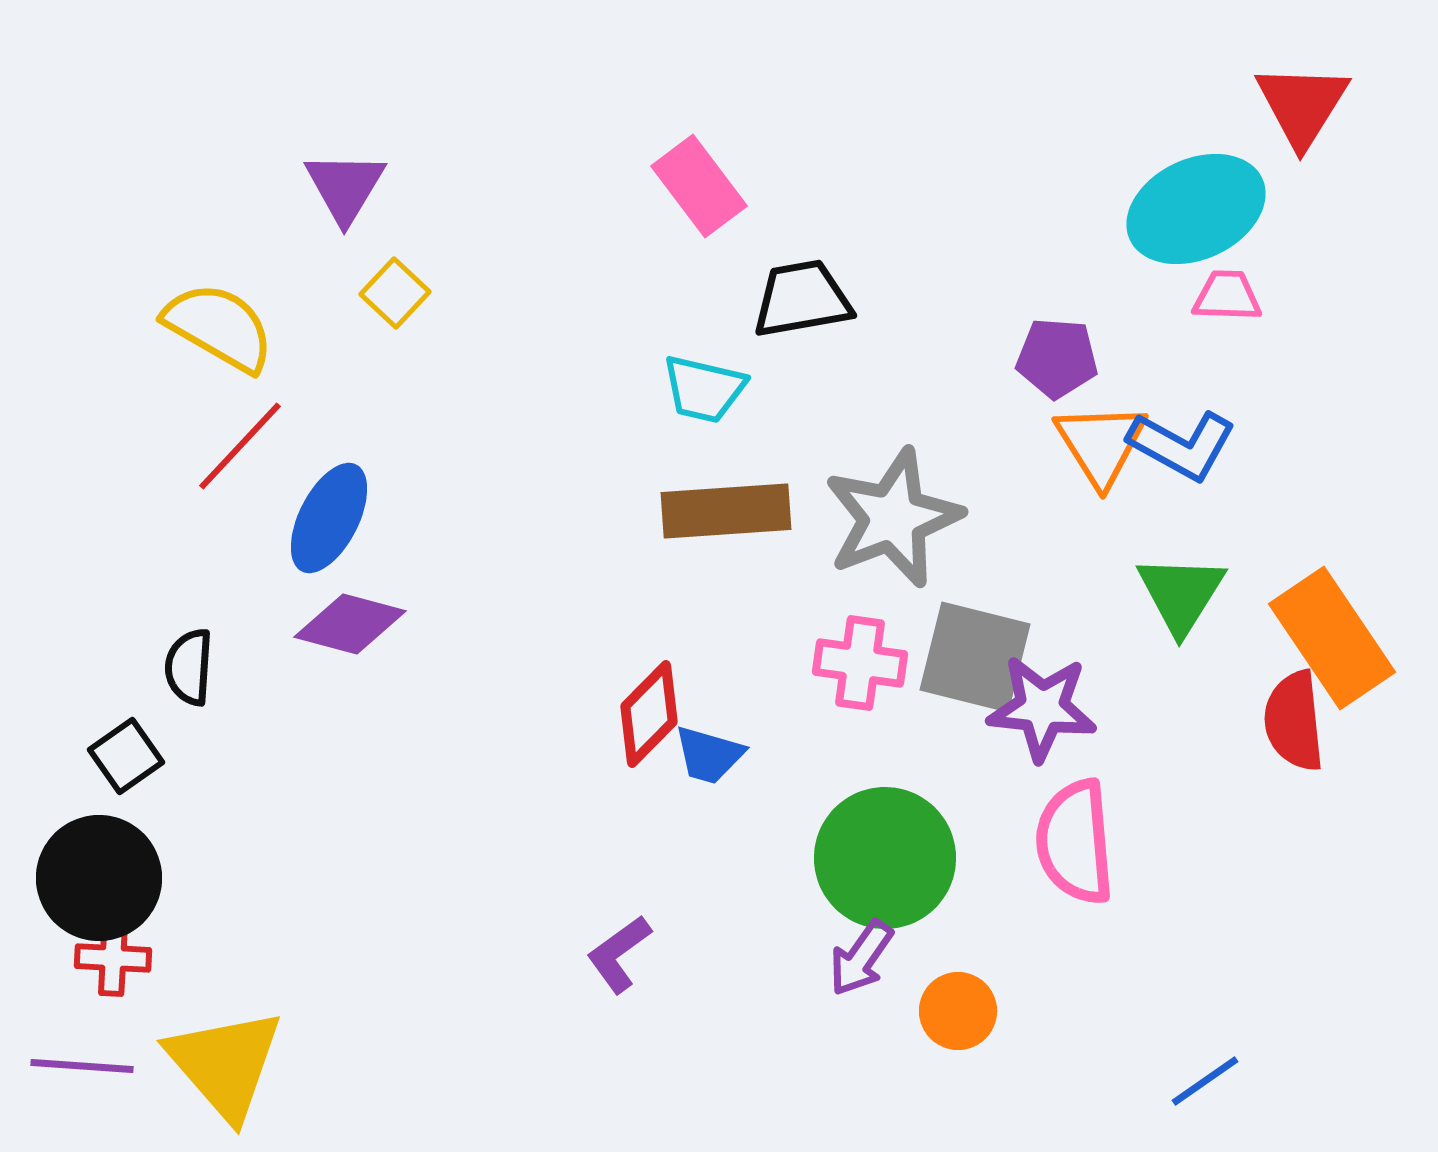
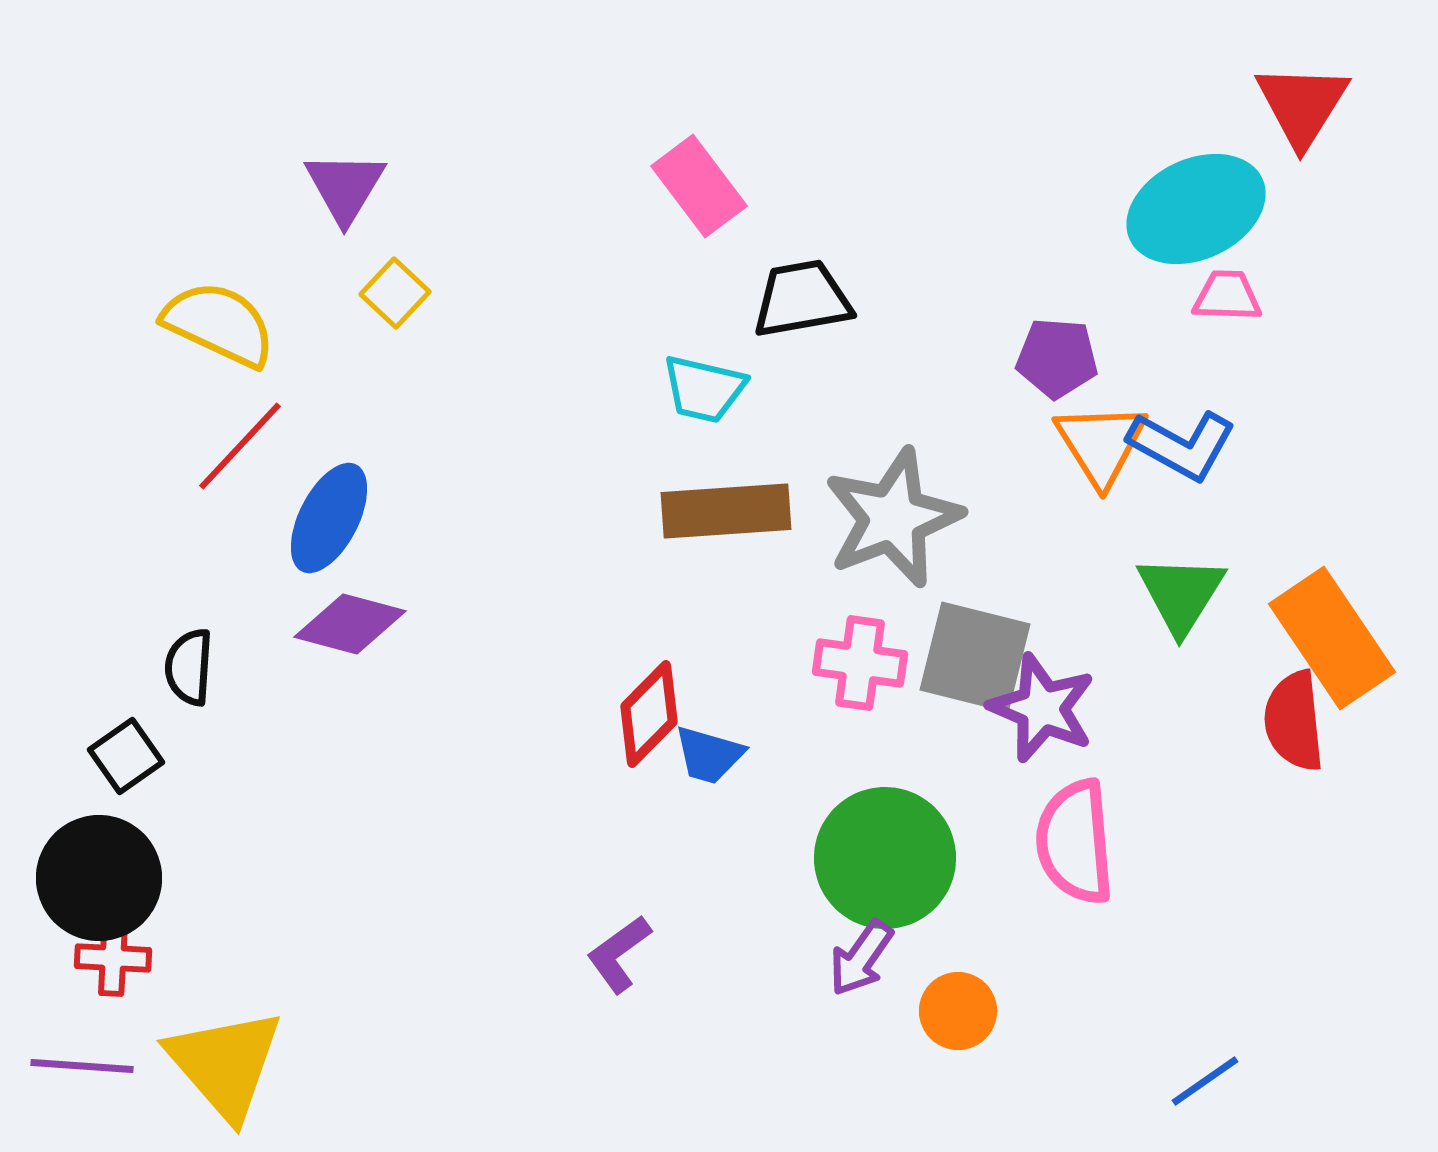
yellow semicircle: moved 3 px up; rotated 5 degrees counterclockwise
purple star: rotated 17 degrees clockwise
